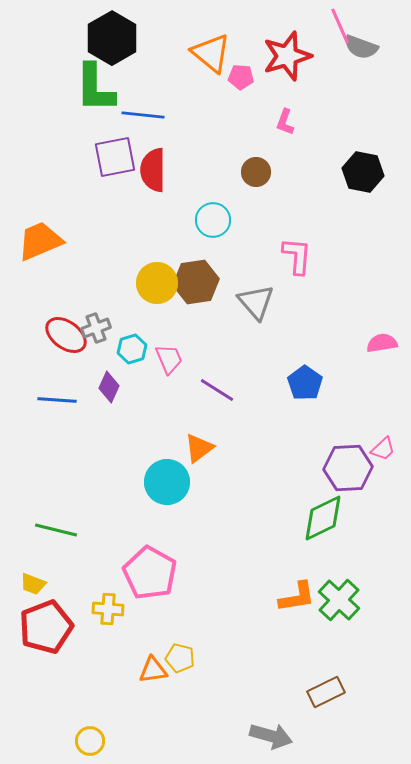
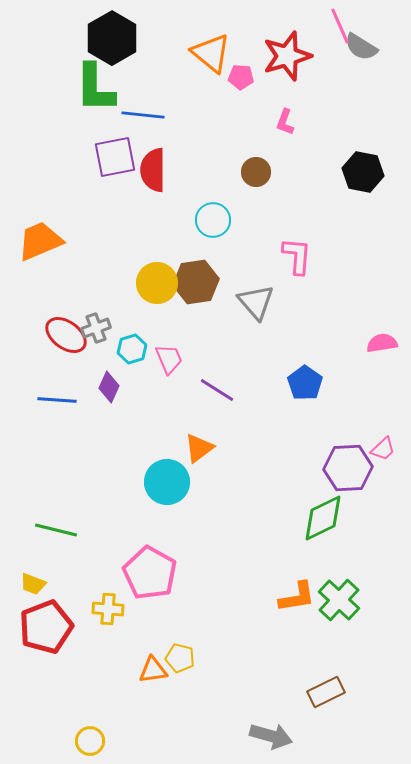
gray semicircle at (361, 47): rotated 12 degrees clockwise
